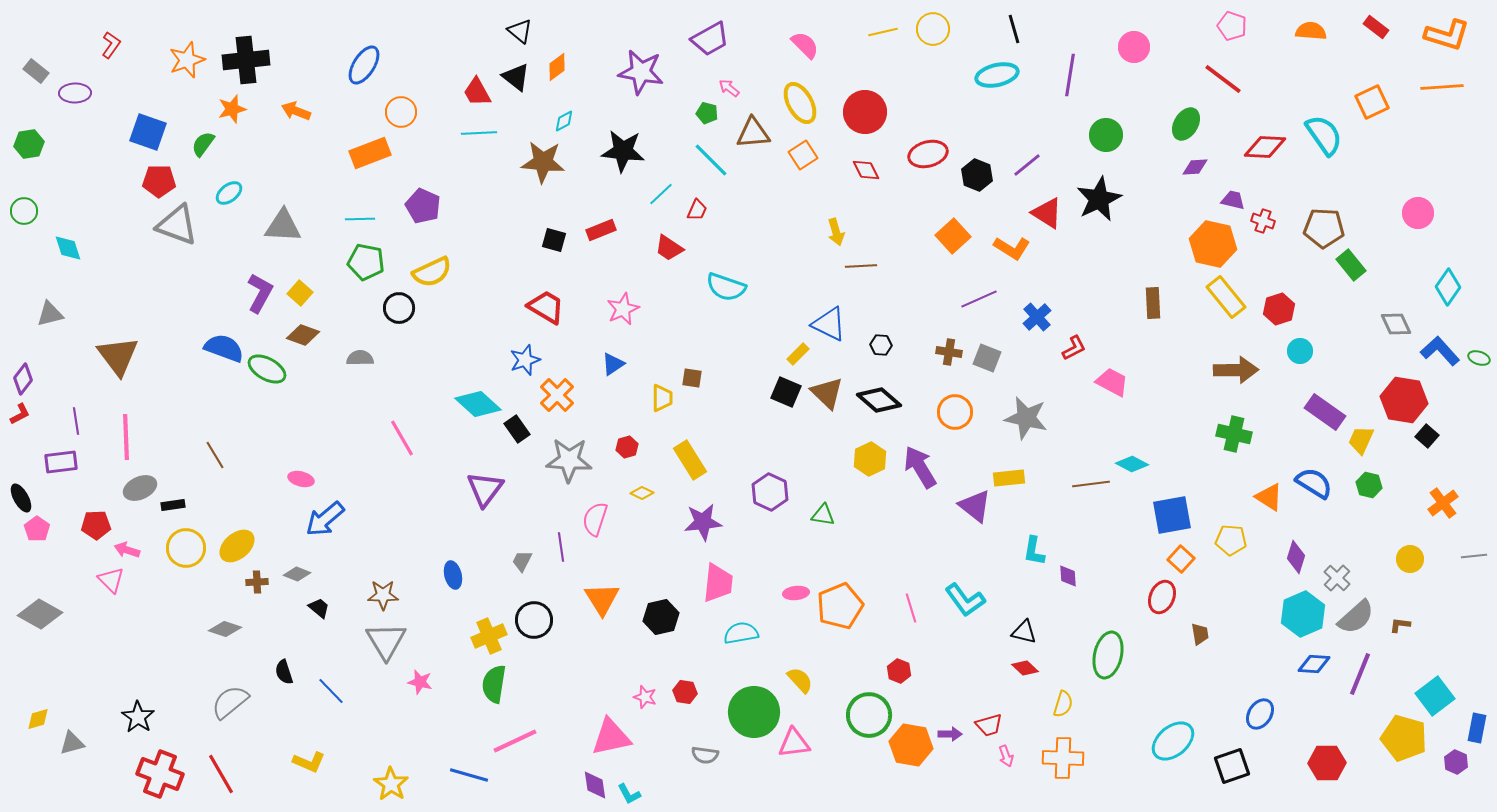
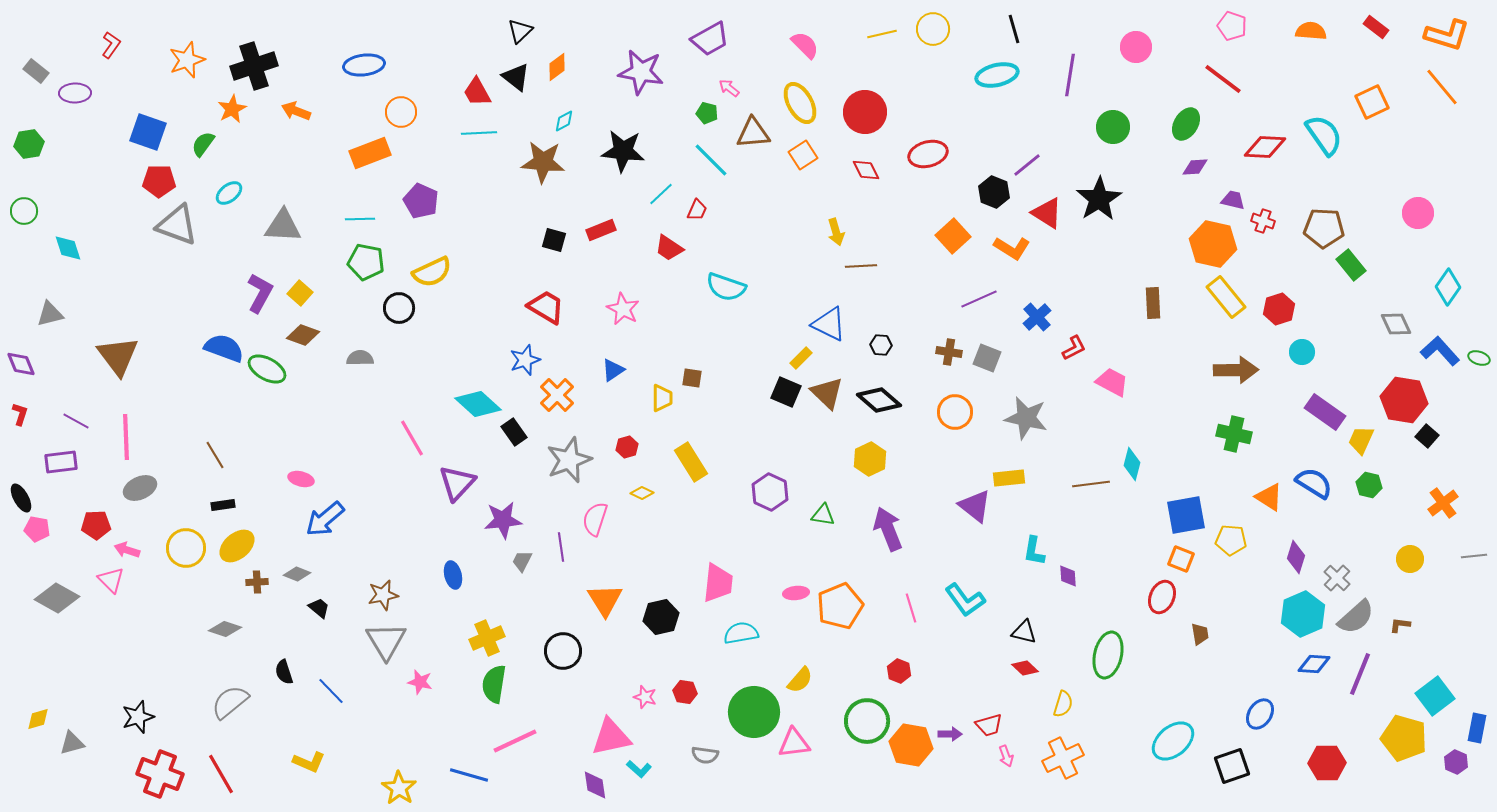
black triangle at (520, 31): rotated 36 degrees clockwise
yellow line at (883, 32): moved 1 px left, 2 px down
pink circle at (1134, 47): moved 2 px right
black cross at (246, 60): moved 8 px right, 6 px down; rotated 12 degrees counterclockwise
blue ellipse at (364, 65): rotated 51 degrees clockwise
orange line at (1442, 87): rotated 54 degrees clockwise
orange star at (232, 109): rotated 12 degrees counterclockwise
green circle at (1106, 135): moved 7 px right, 8 px up
black hexagon at (977, 175): moved 17 px right, 17 px down
black star at (1099, 199): rotated 6 degrees counterclockwise
purple pentagon at (423, 206): moved 2 px left, 5 px up
pink star at (623, 309): rotated 20 degrees counterclockwise
cyan circle at (1300, 351): moved 2 px right, 1 px down
yellow rectangle at (798, 354): moved 3 px right, 4 px down
blue triangle at (613, 364): moved 6 px down
purple diamond at (23, 379): moved 2 px left, 15 px up; rotated 60 degrees counterclockwise
red L-shape at (20, 414): rotated 45 degrees counterclockwise
purple line at (76, 421): rotated 52 degrees counterclockwise
black rectangle at (517, 429): moved 3 px left, 3 px down
pink line at (402, 438): moved 10 px right
gray star at (569, 460): rotated 24 degrees counterclockwise
yellow rectangle at (690, 460): moved 1 px right, 2 px down
cyan diamond at (1132, 464): rotated 76 degrees clockwise
purple arrow at (920, 467): moved 32 px left, 62 px down; rotated 9 degrees clockwise
purple triangle at (485, 489): moved 28 px left, 6 px up; rotated 6 degrees clockwise
black rectangle at (173, 505): moved 50 px right
blue square at (1172, 515): moved 14 px right
purple star at (703, 522): moved 200 px left, 2 px up
pink pentagon at (37, 529): rotated 25 degrees counterclockwise
orange square at (1181, 559): rotated 20 degrees counterclockwise
brown star at (383, 595): rotated 12 degrees counterclockwise
orange triangle at (602, 599): moved 3 px right, 1 px down
gray diamond at (40, 614): moved 17 px right, 16 px up
black circle at (534, 620): moved 29 px right, 31 px down
yellow cross at (489, 636): moved 2 px left, 2 px down
yellow semicircle at (800, 680): rotated 84 degrees clockwise
green circle at (869, 715): moved 2 px left, 6 px down
black star at (138, 717): rotated 20 degrees clockwise
orange cross at (1063, 758): rotated 27 degrees counterclockwise
yellow star at (391, 784): moved 8 px right, 4 px down
cyan L-shape at (629, 794): moved 10 px right, 25 px up; rotated 20 degrees counterclockwise
